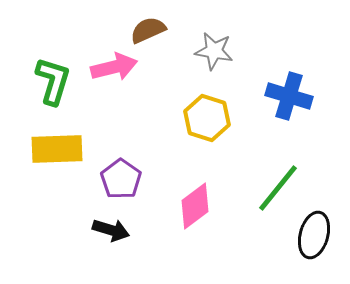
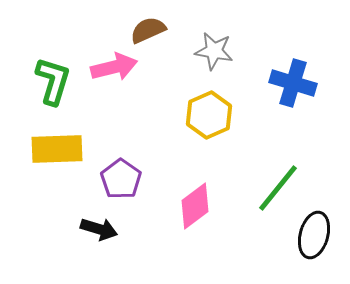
blue cross: moved 4 px right, 13 px up
yellow hexagon: moved 2 px right, 3 px up; rotated 18 degrees clockwise
black arrow: moved 12 px left, 1 px up
